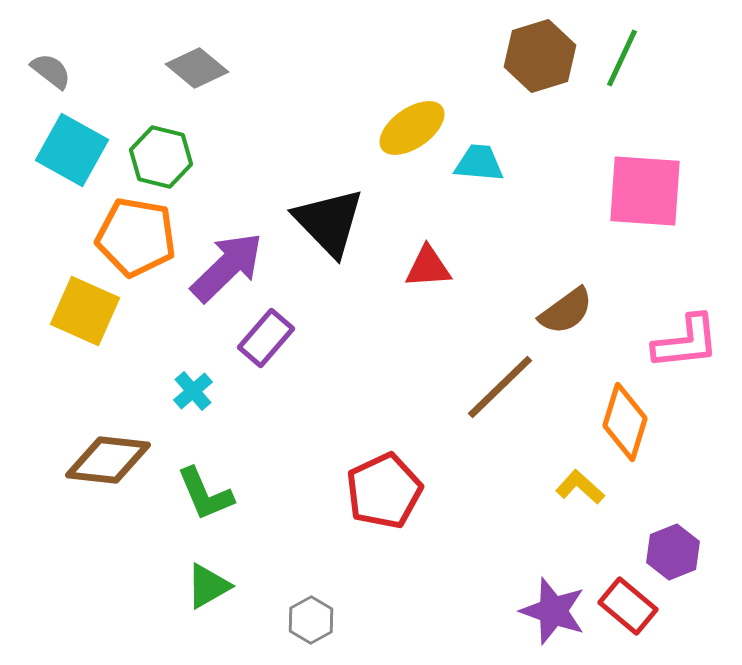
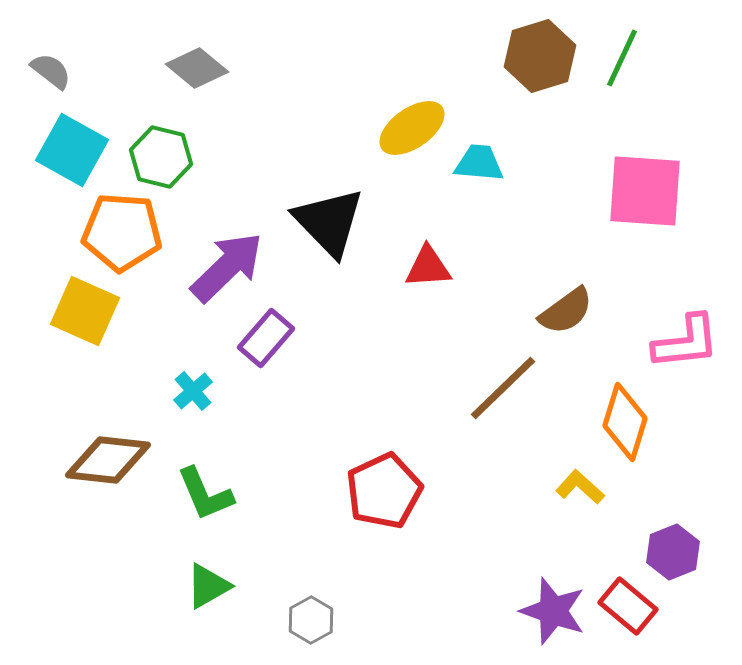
orange pentagon: moved 14 px left, 5 px up; rotated 6 degrees counterclockwise
brown line: moved 3 px right, 1 px down
